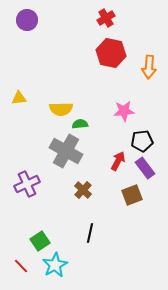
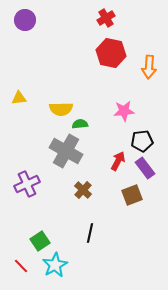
purple circle: moved 2 px left
